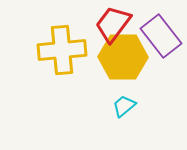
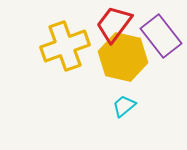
red trapezoid: moved 1 px right
yellow cross: moved 3 px right, 4 px up; rotated 15 degrees counterclockwise
yellow hexagon: rotated 12 degrees clockwise
